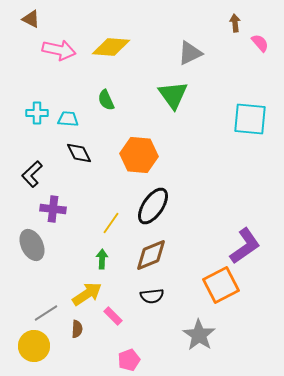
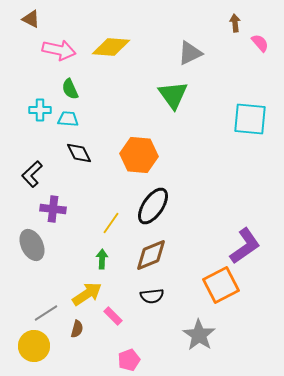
green semicircle: moved 36 px left, 11 px up
cyan cross: moved 3 px right, 3 px up
brown semicircle: rotated 12 degrees clockwise
